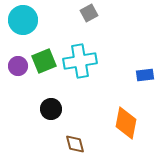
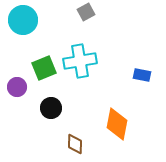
gray square: moved 3 px left, 1 px up
green square: moved 7 px down
purple circle: moved 1 px left, 21 px down
blue rectangle: moved 3 px left; rotated 18 degrees clockwise
black circle: moved 1 px up
orange diamond: moved 9 px left, 1 px down
brown diamond: rotated 15 degrees clockwise
